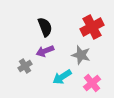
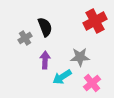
red cross: moved 3 px right, 6 px up
purple arrow: moved 9 px down; rotated 114 degrees clockwise
gray star: moved 1 px left, 2 px down; rotated 18 degrees counterclockwise
gray cross: moved 28 px up
